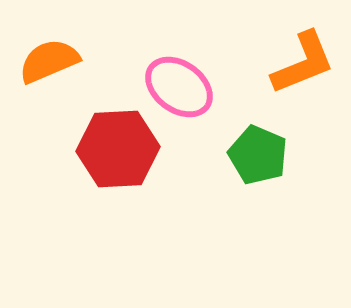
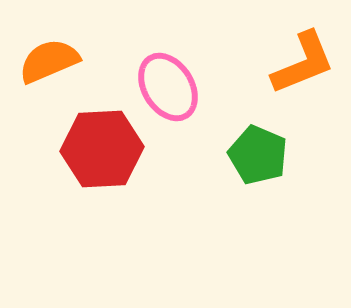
pink ellipse: moved 11 px left; rotated 22 degrees clockwise
red hexagon: moved 16 px left
